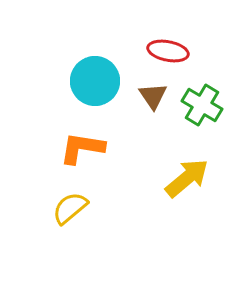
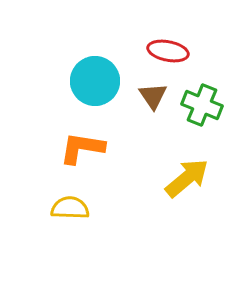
green cross: rotated 9 degrees counterclockwise
yellow semicircle: rotated 42 degrees clockwise
